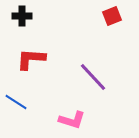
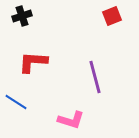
black cross: rotated 18 degrees counterclockwise
red L-shape: moved 2 px right, 3 px down
purple line: moved 2 px right; rotated 28 degrees clockwise
pink L-shape: moved 1 px left
